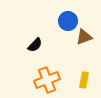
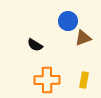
brown triangle: moved 1 px left, 1 px down
black semicircle: rotated 77 degrees clockwise
orange cross: rotated 20 degrees clockwise
